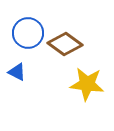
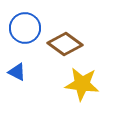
blue circle: moved 3 px left, 5 px up
yellow star: moved 5 px left
